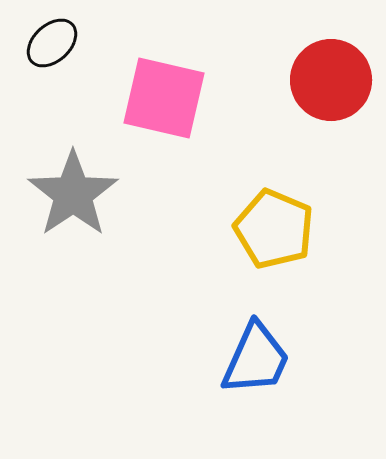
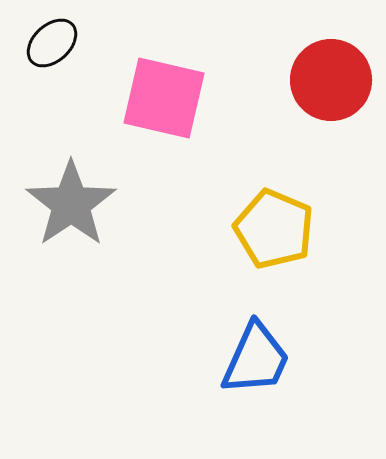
gray star: moved 2 px left, 10 px down
